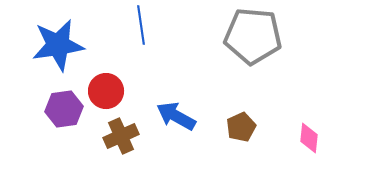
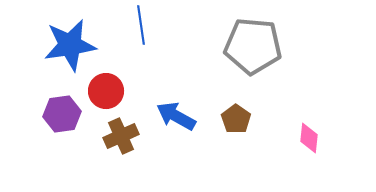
gray pentagon: moved 10 px down
blue star: moved 12 px right
purple hexagon: moved 2 px left, 5 px down
brown pentagon: moved 5 px left, 8 px up; rotated 12 degrees counterclockwise
